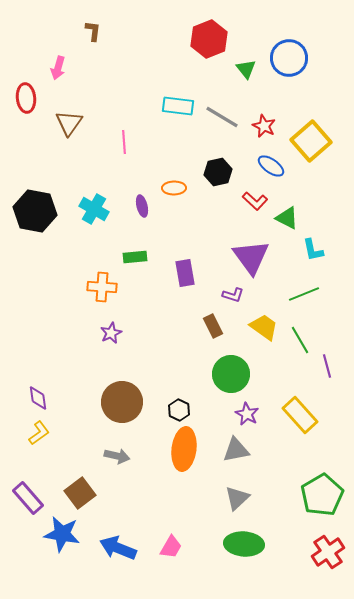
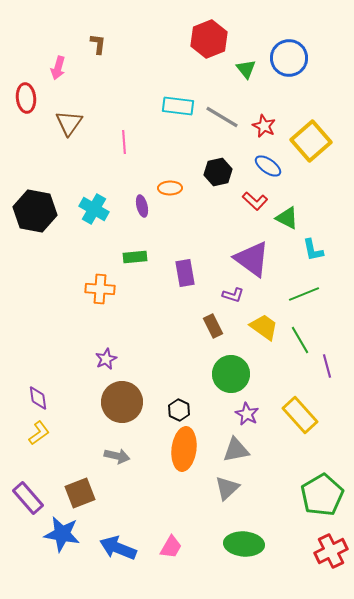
brown L-shape at (93, 31): moved 5 px right, 13 px down
blue ellipse at (271, 166): moved 3 px left
orange ellipse at (174, 188): moved 4 px left
purple triangle at (251, 257): moved 1 px right, 2 px down; rotated 18 degrees counterclockwise
orange cross at (102, 287): moved 2 px left, 2 px down
purple star at (111, 333): moved 5 px left, 26 px down
brown square at (80, 493): rotated 16 degrees clockwise
gray triangle at (237, 498): moved 10 px left, 10 px up
red cross at (328, 552): moved 3 px right, 1 px up; rotated 8 degrees clockwise
